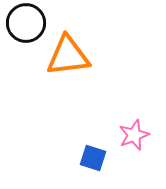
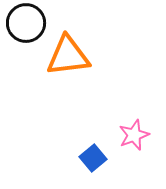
blue square: rotated 32 degrees clockwise
